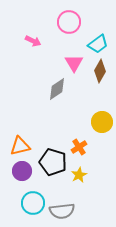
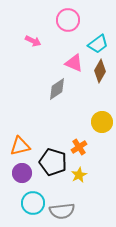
pink circle: moved 1 px left, 2 px up
pink triangle: rotated 36 degrees counterclockwise
purple circle: moved 2 px down
